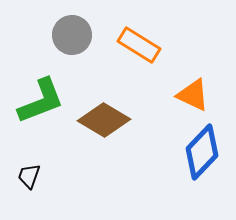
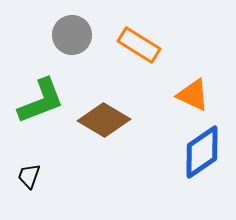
blue diamond: rotated 12 degrees clockwise
